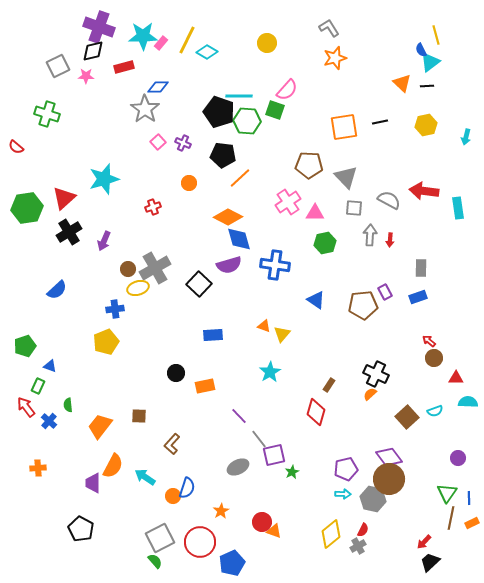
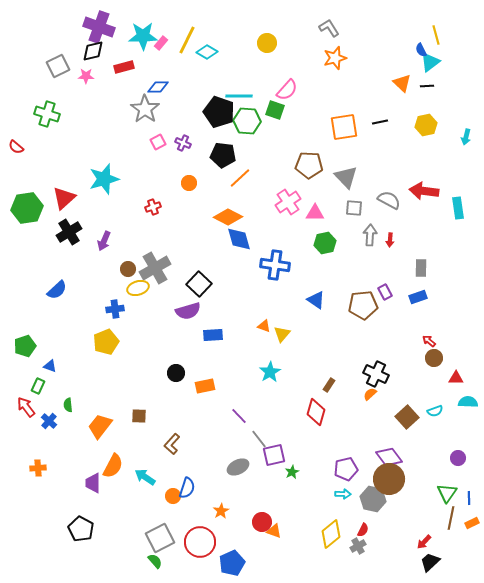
pink square at (158, 142): rotated 14 degrees clockwise
purple semicircle at (229, 265): moved 41 px left, 46 px down
